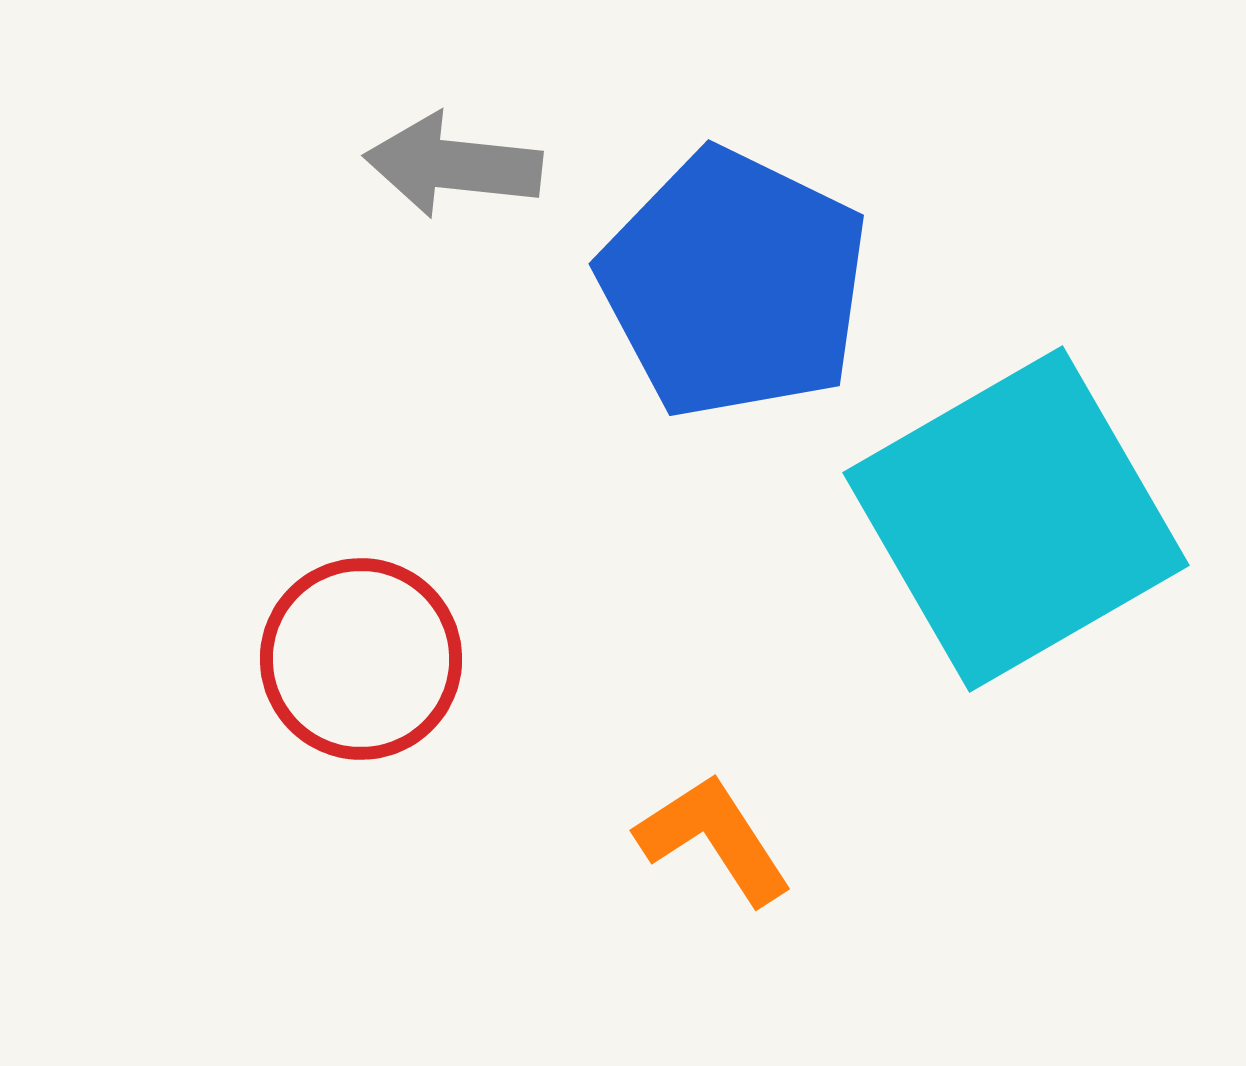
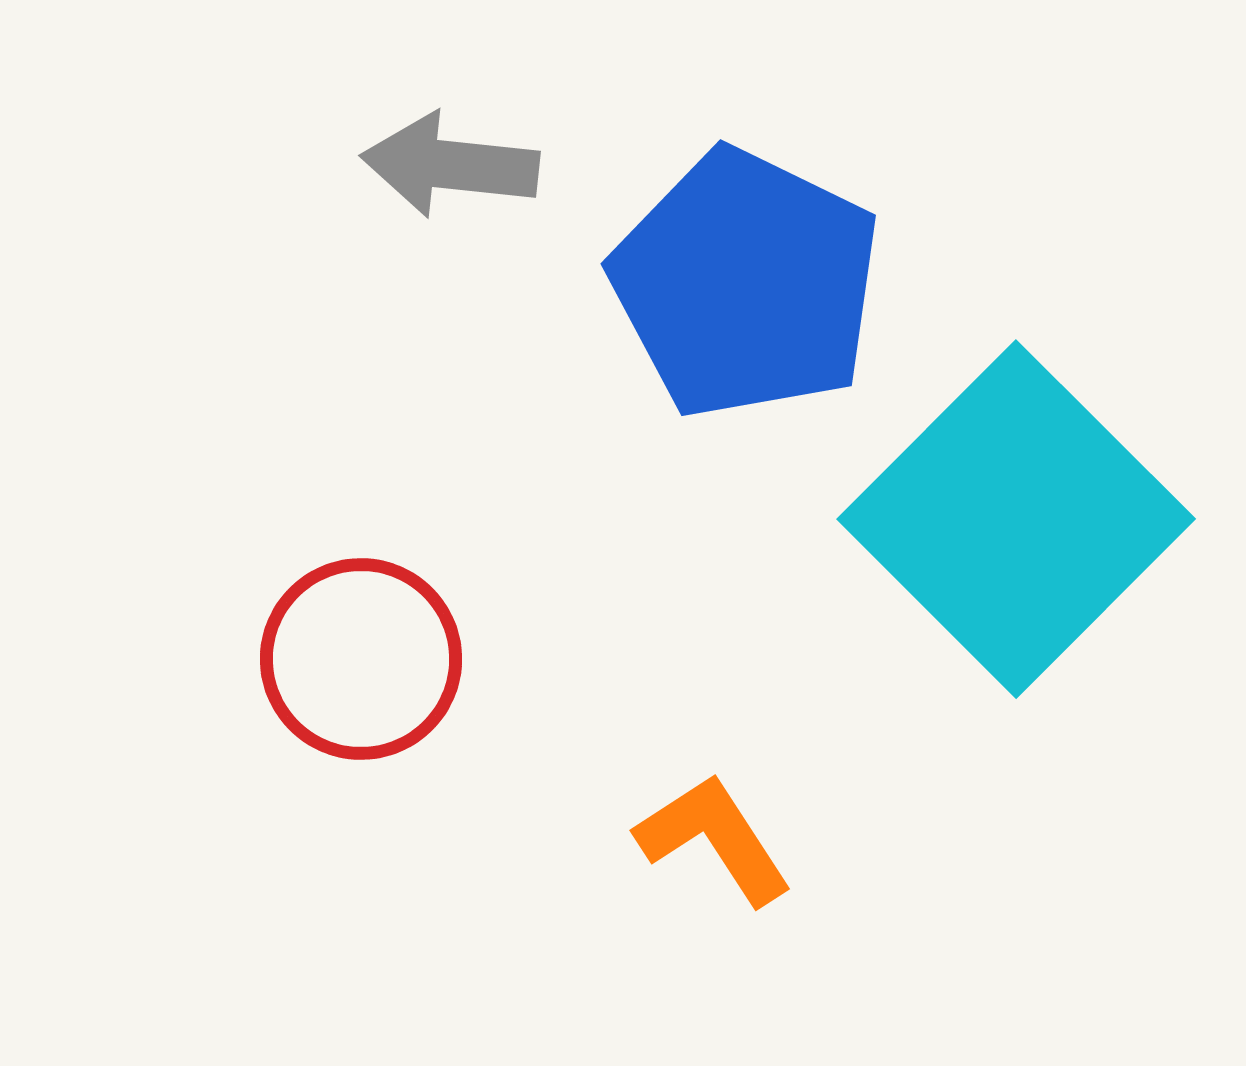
gray arrow: moved 3 px left
blue pentagon: moved 12 px right
cyan square: rotated 15 degrees counterclockwise
